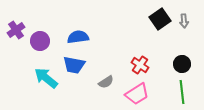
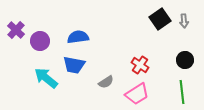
purple cross: rotated 12 degrees counterclockwise
black circle: moved 3 px right, 4 px up
